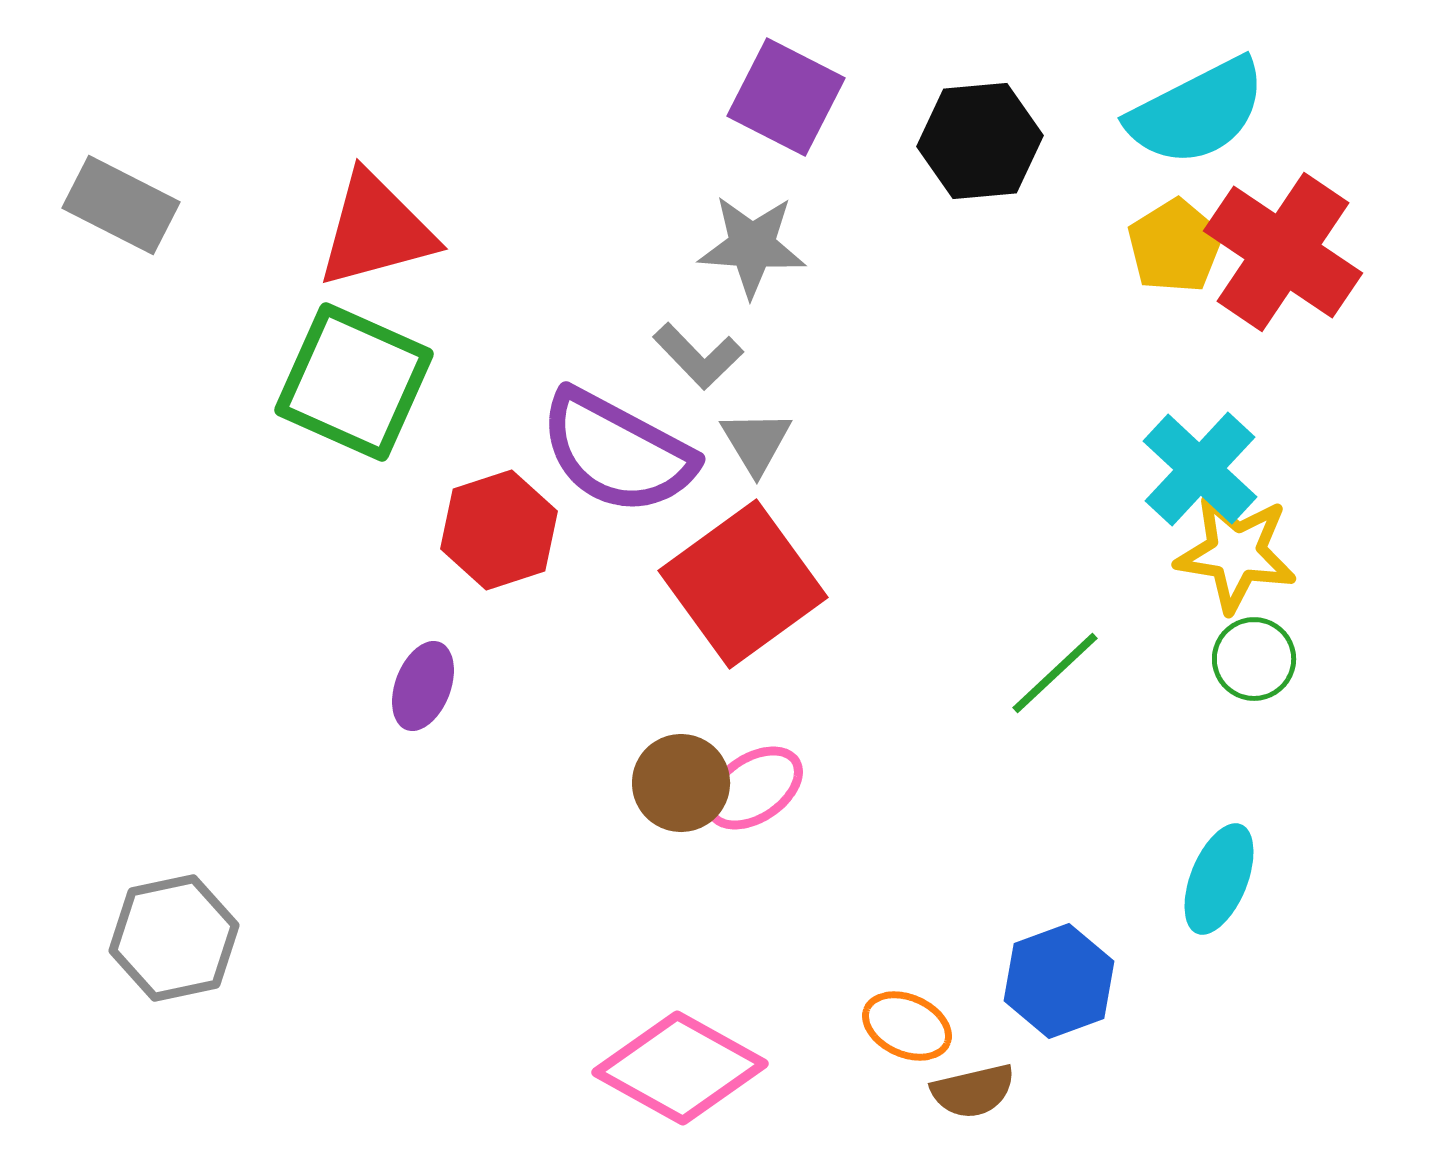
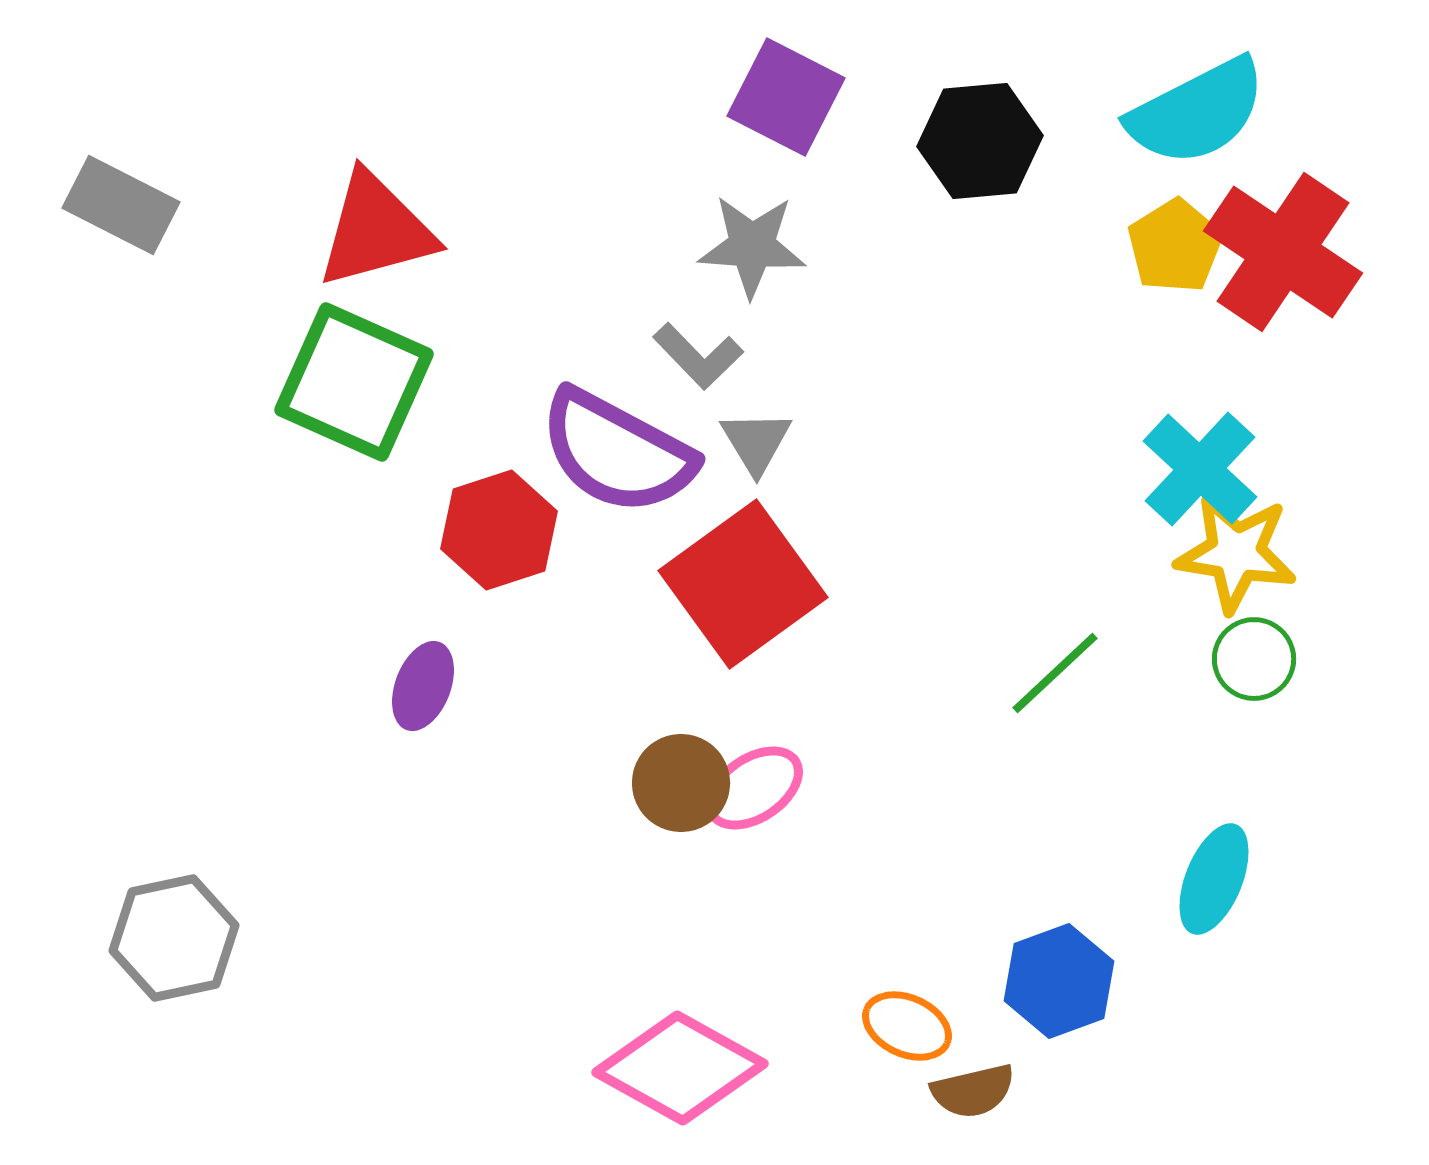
cyan ellipse: moved 5 px left
